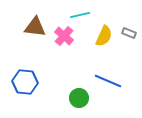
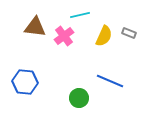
pink cross: rotated 12 degrees clockwise
blue line: moved 2 px right
